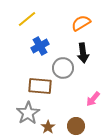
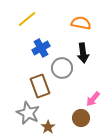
orange semicircle: rotated 42 degrees clockwise
blue cross: moved 1 px right, 2 px down
gray circle: moved 1 px left
brown rectangle: rotated 65 degrees clockwise
gray star: rotated 15 degrees counterclockwise
brown circle: moved 5 px right, 8 px up
